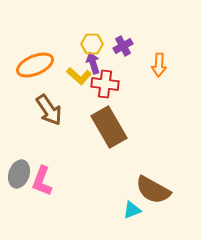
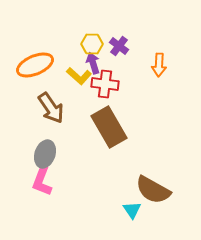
purple cross: moved 4 px left; rotated 24 degrees counterclockwise
brown arrow: moved 2 px right, 2 px up
gray ellipse: moved 26 px right, 20 px up
cyan triangle: rotated 42 degrees counterclockwise
